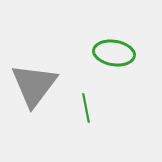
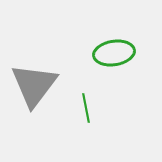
green ellipse: rotated 18 degrees counterclockwise
